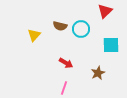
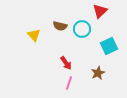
red triangle: moved 5 px left
cyan circle: moved 1 px right
yellow triangle: rotated 24 degrees counterclockwise
cyan square: moved 2 px left, 1 px down; rotated 24 degrees counterclockwise
red arrow: rotated 24 degrees clockwise
pink line: moved 5 px right, 5 px up
